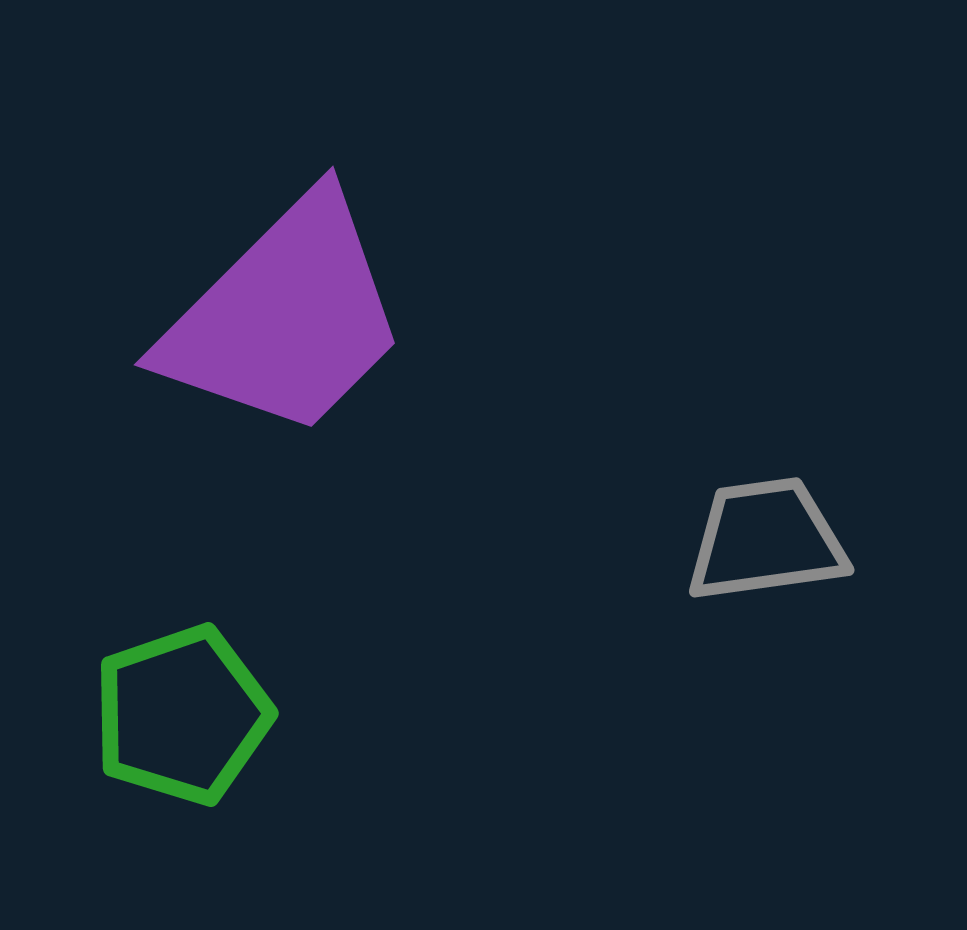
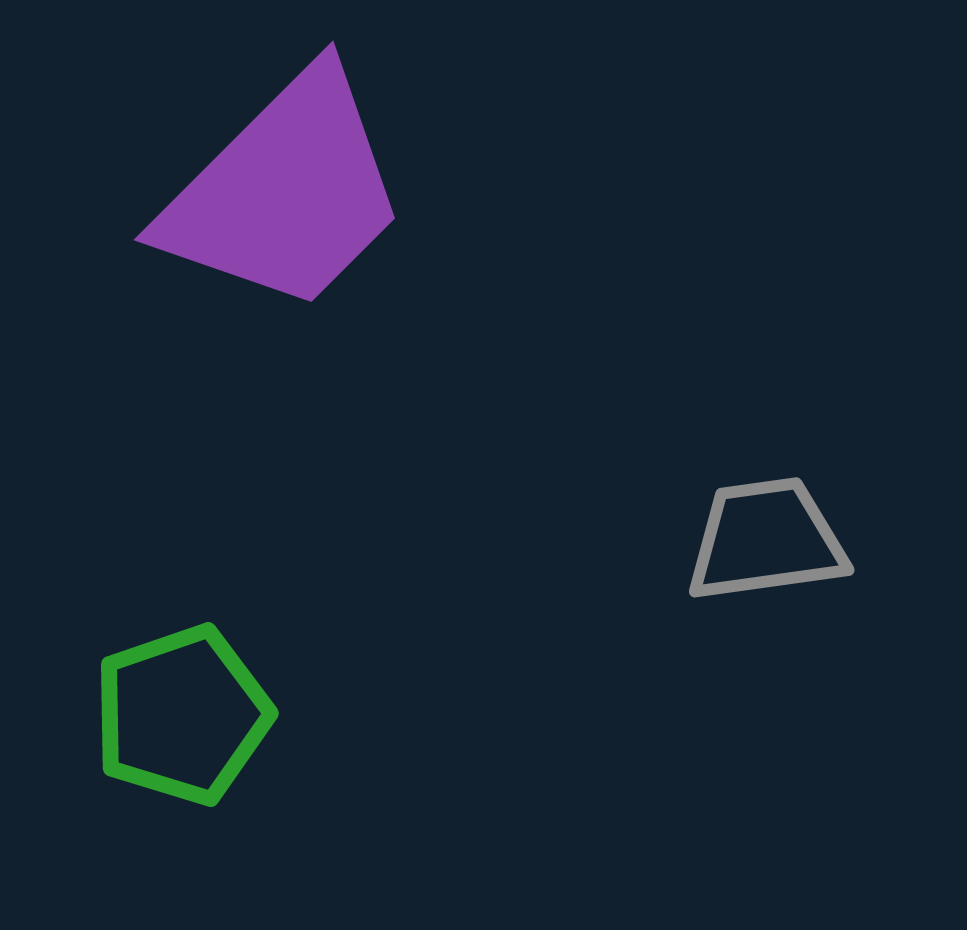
purple trapezoid: moved 125 px up
